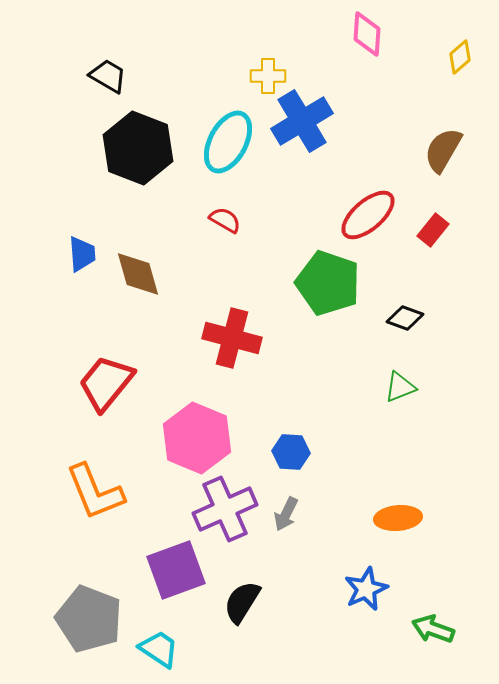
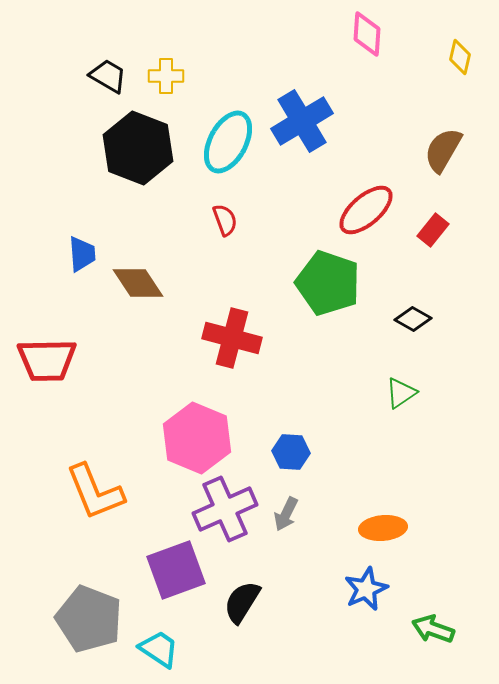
yellow diamond: rotated 36 degrees counterclockwise
yellow cross: moved 102 px left
red ellipse: moved 2 px left, 5 px up
red semicircle: rotated 40 degrees clockwise
brown diamond: moved 9 px down; rotated 18 degrees counterclockwise
black diamond: moved 8 px right, 1 px down; rotated 9 degrees clockwise
red trapezoid: moved 59 px left, 23 px up; rotated 130 degrees counterclockwise
green triangle: moved 1 px right, 6 px down; rotated 12 degrees counterclockwise
orange ellipse: moved 15 px left, 10 px down
